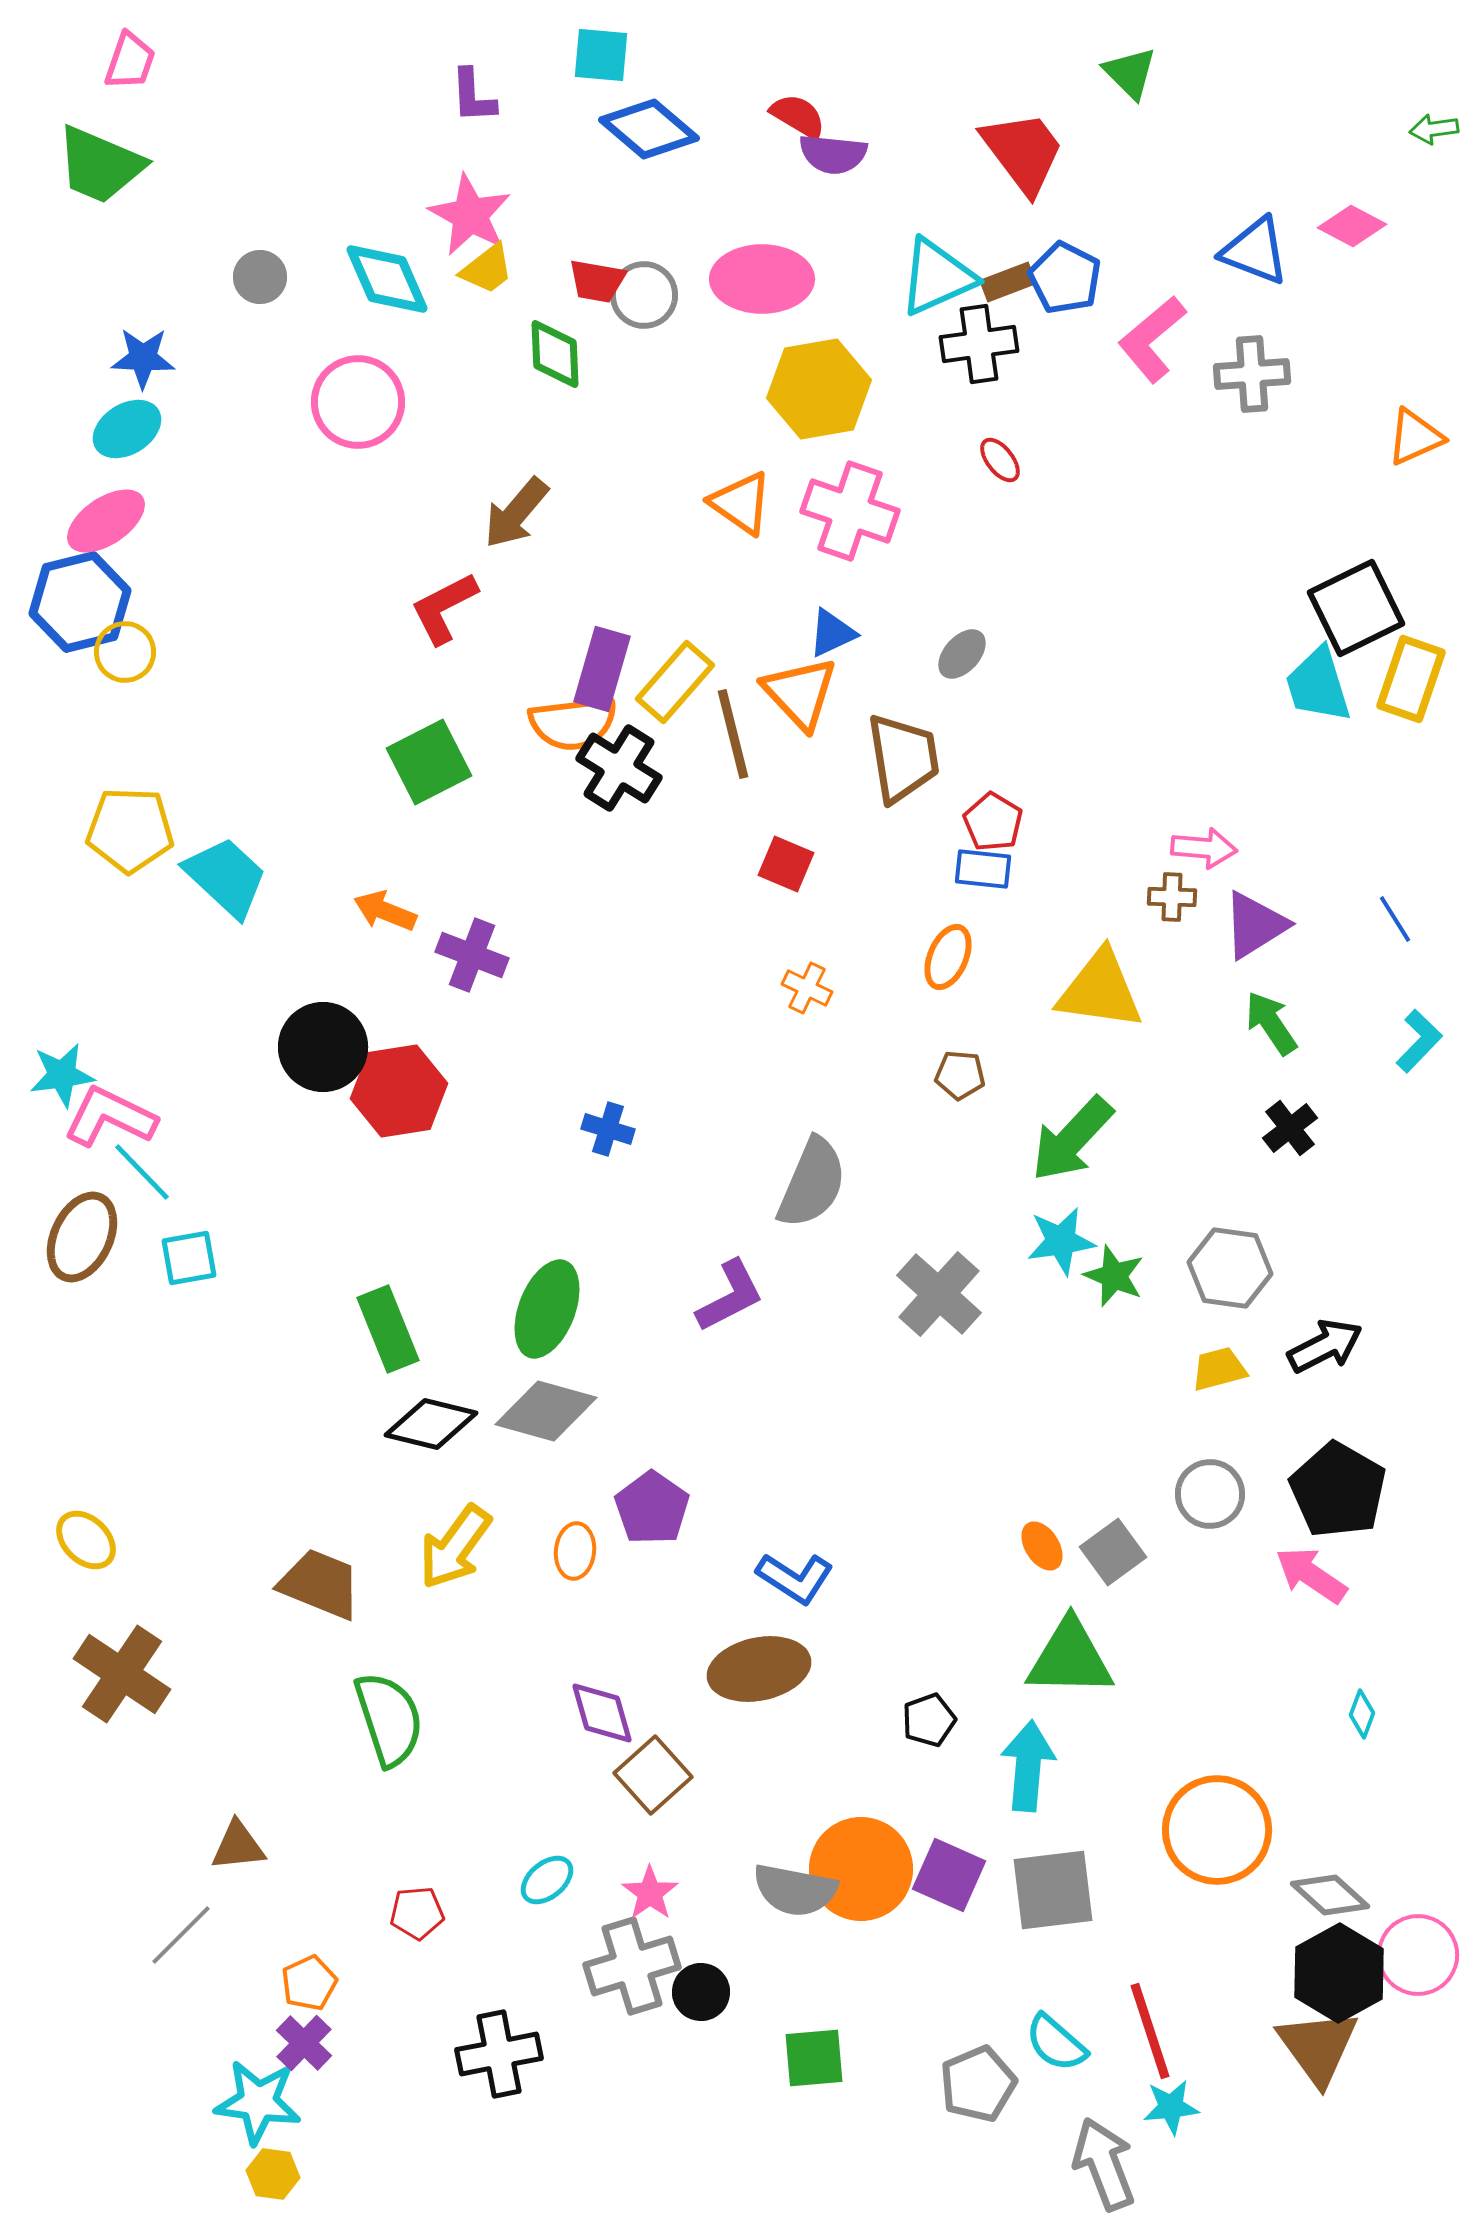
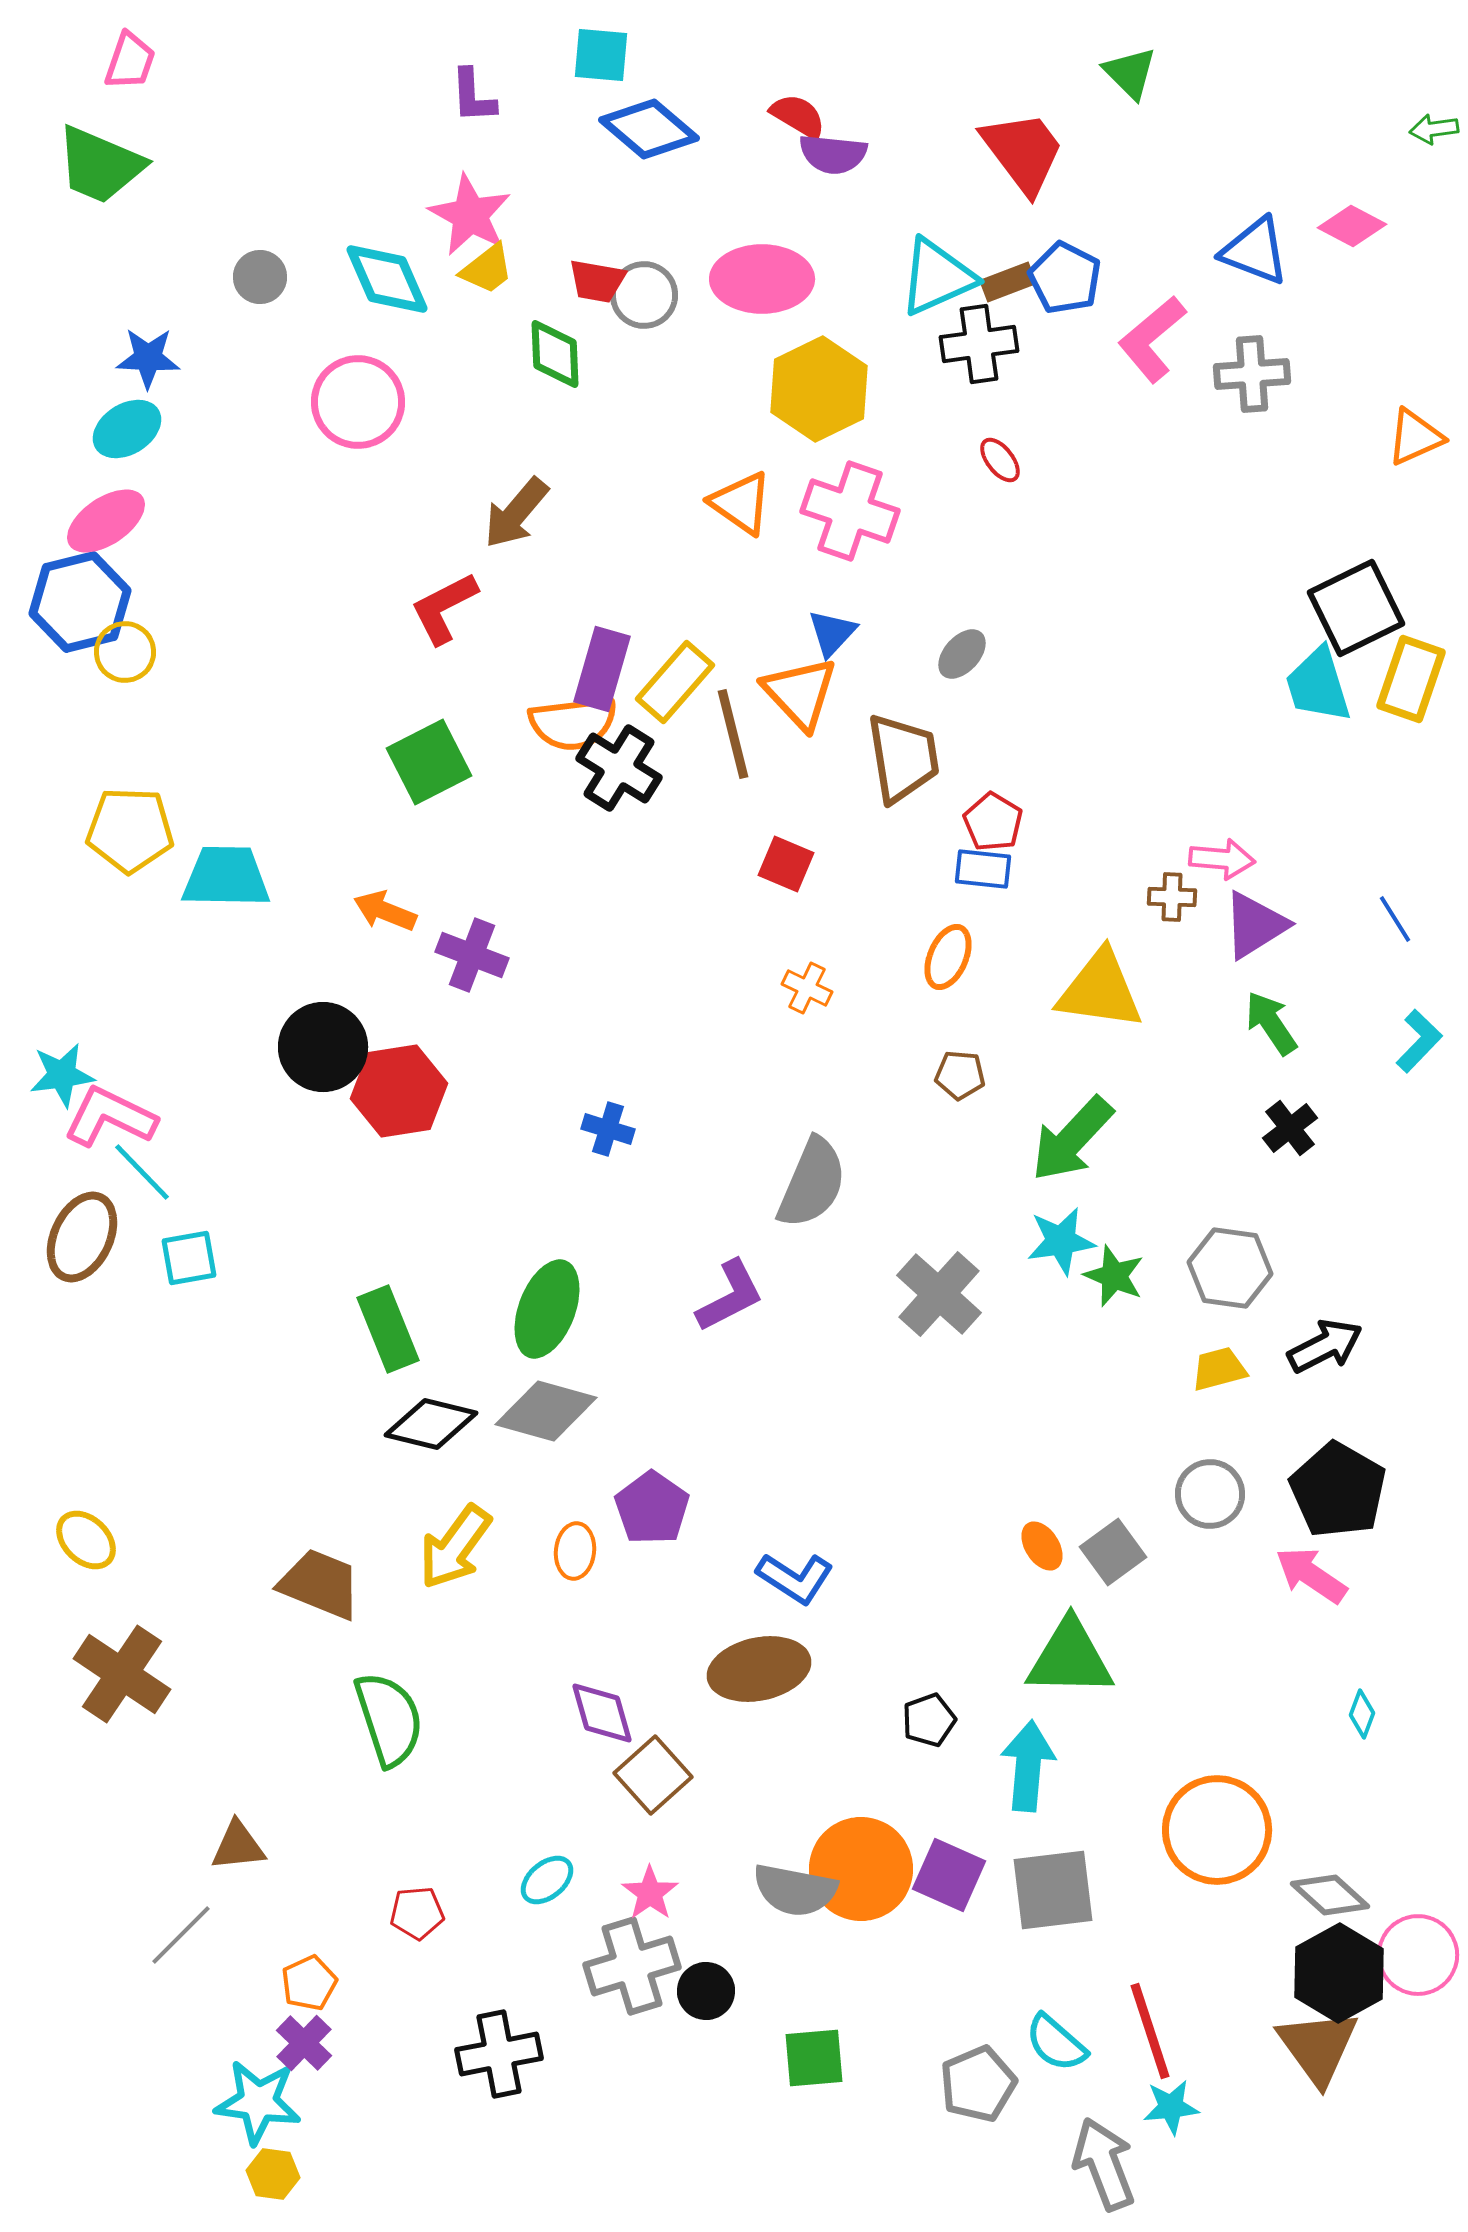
blue star at (143, 358): moved 5 px right
yellow hexagon at (819, 389): rotated 16 degrees counterclockwise
blue triangle at (832, 633): rotated 22 degrees counterclockwise
pink arrow at (1204, 848): moved 18 px right, 11 px down
cyan trapezoid at (226, 877): rotated 42 degrees counterclockwise
black circle at (701, 1992): moved 5 px right, 1 px up
